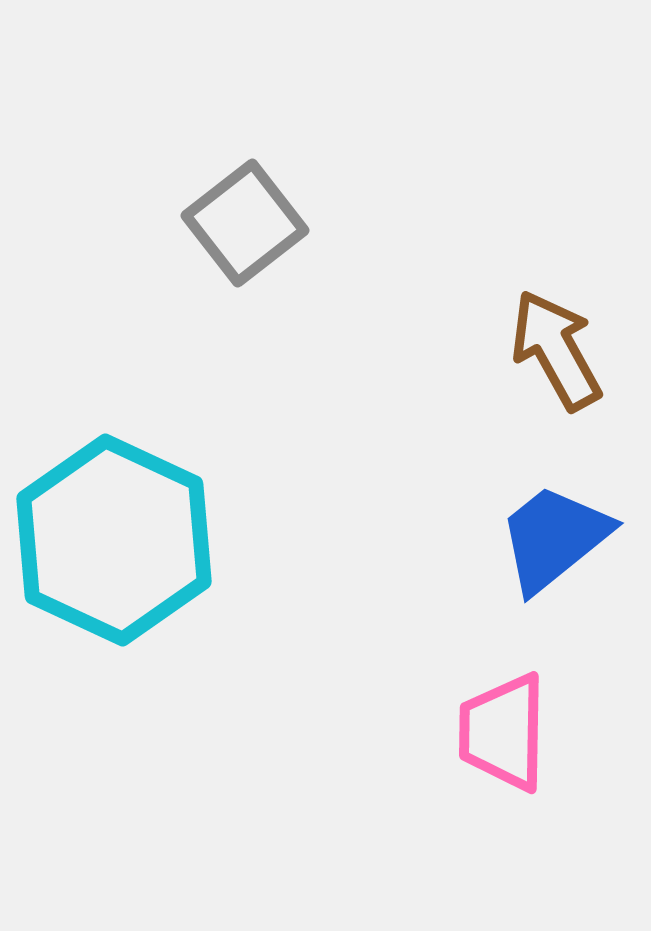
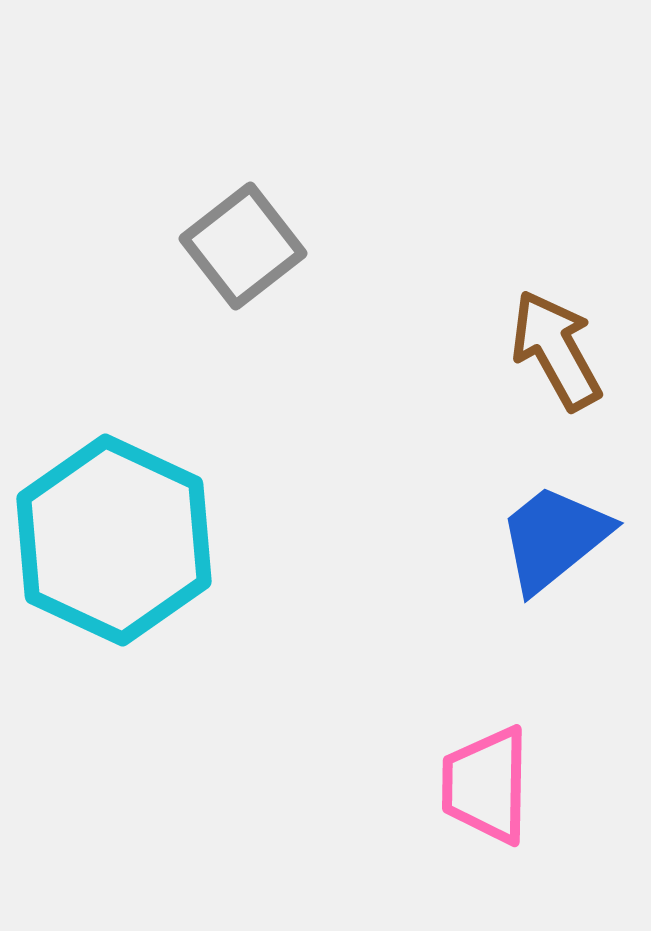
gray square: moved 2 px left, 23 px down
pink trapezoid: moved 17 px left, 53 px down
